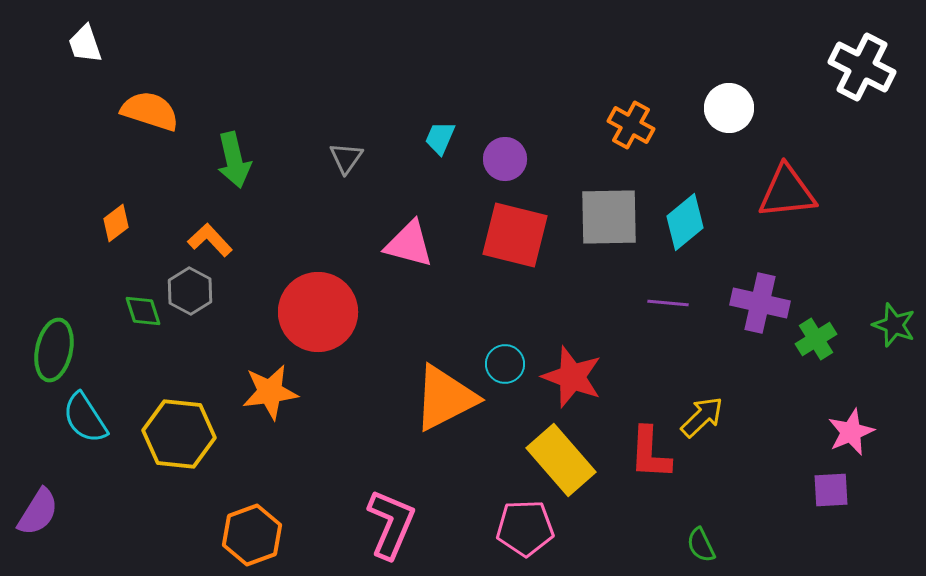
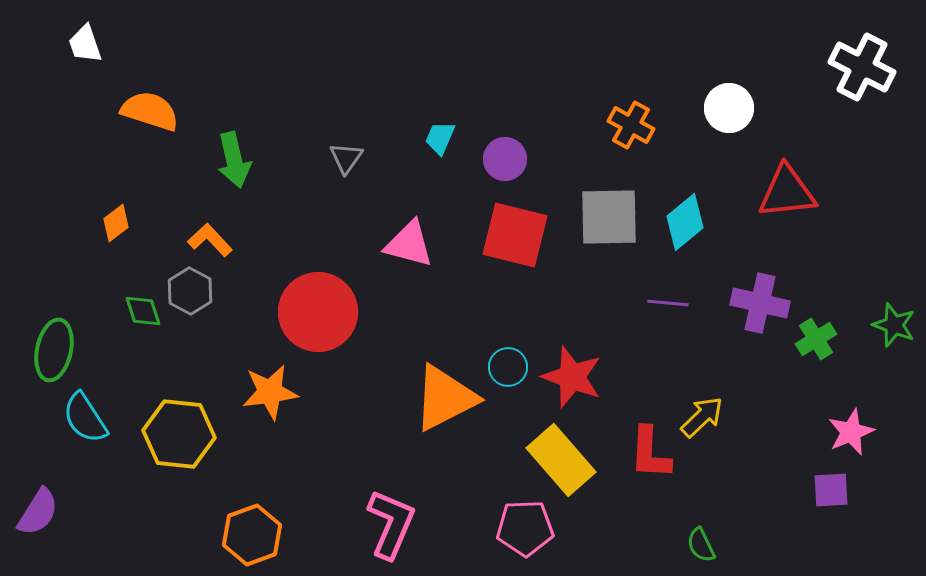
cyan circle: moved 3 px right, 3 px down
